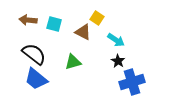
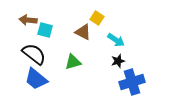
cyan square: moved 9 px left, 6 px down
black star: rotated 24 degrees clockwise
